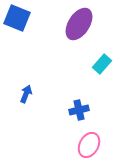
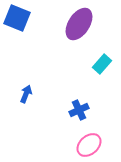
blue cross: rotated 12 degrees counterclockwise
pink ellipse: rotated 20 degrees clockwise
